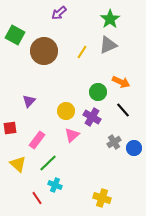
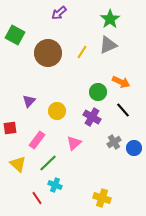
brown circle: moved 4 px right, 2 px down
yellow circle: moved 9 px left
pink triangle: moved 2 px right, 8 px down
